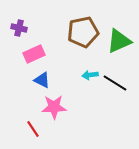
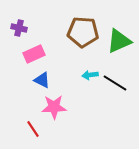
brown pentagon: rotated 16 degrees clockwise
